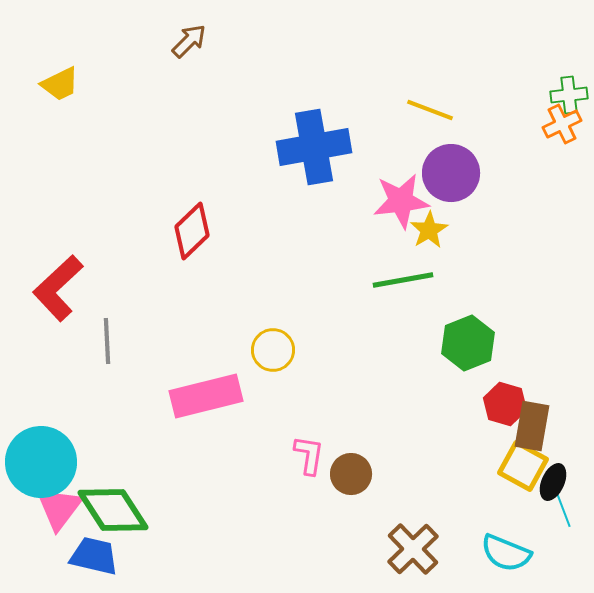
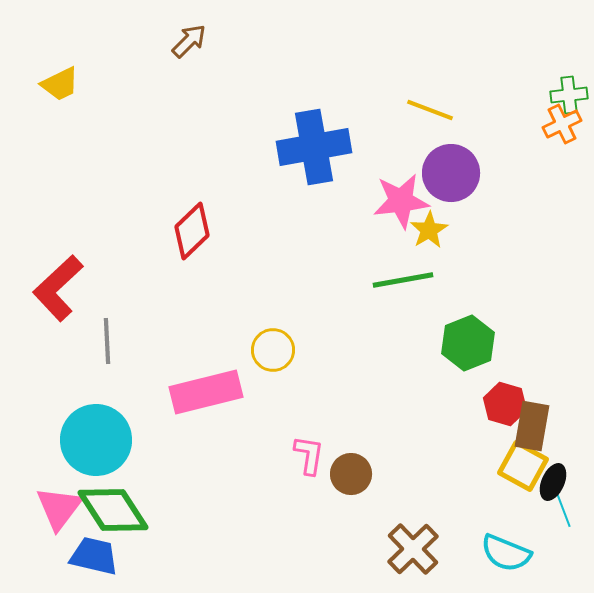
pink rectangle: moved 4 px up
cyan circle: moved 55 px right, 22 px up
